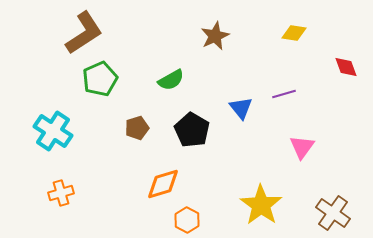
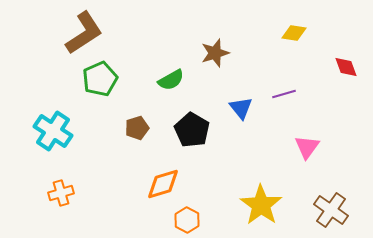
brown star: moved 17 px down; rotated 8 degrees clockwise
pink triangle: moved 5 px right
brown cross: moved 2 px left, 3 px up
